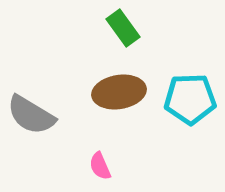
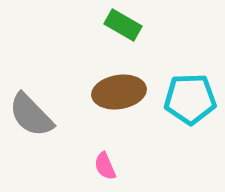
green rectangle: moved 3 px up; rotated 24 degrees counterclockwise
gray semicircle: rotated 15 degrees clockwise
pink semicircle: moved 5 px right
